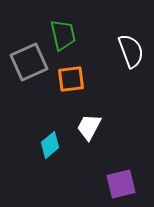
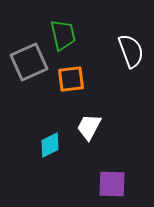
cyan diamond: rotated 12 degrees clockwise
purple square: moved 9 px left; rotated 16 degrees clockwise
